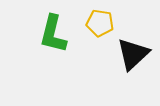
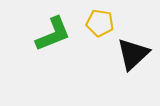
green L-shape: rotated 126 degrees counterclockwise
